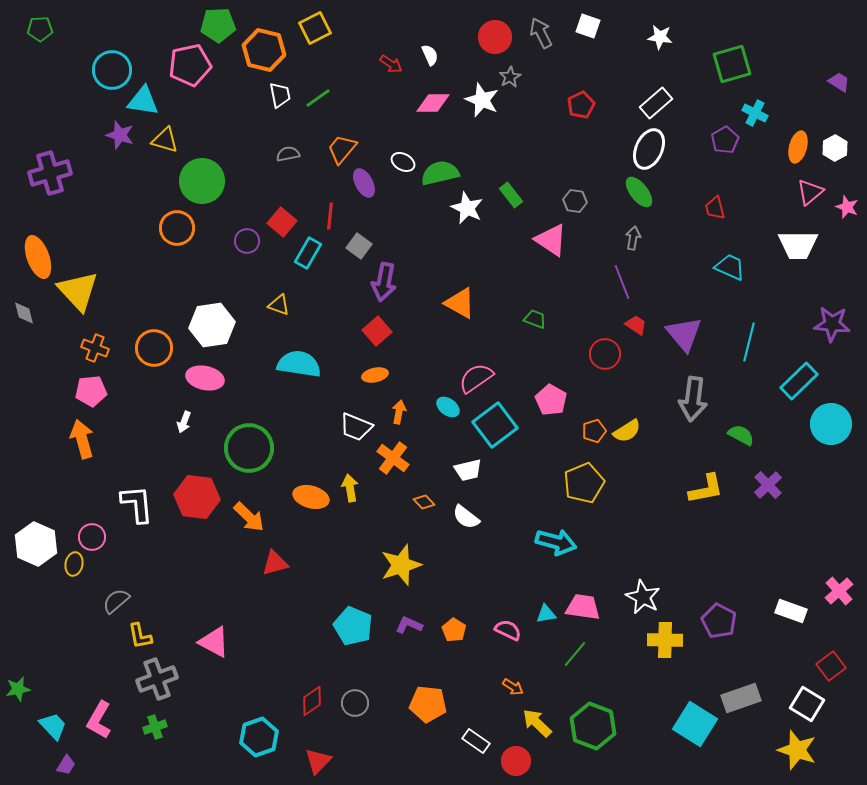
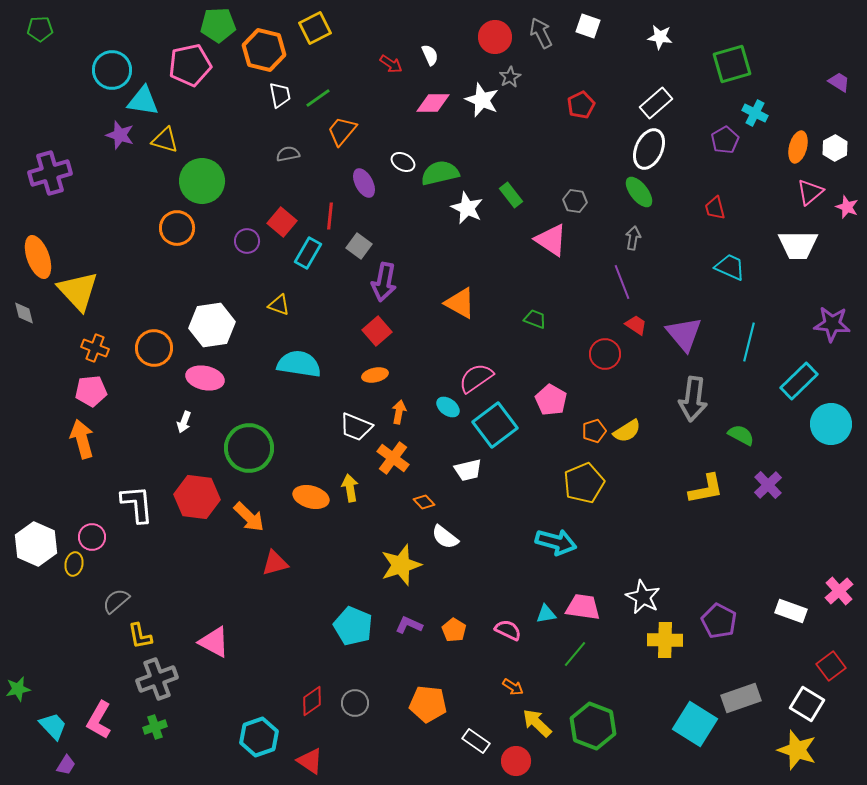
orange trapezoid at (342, 149): moved 18 px up
white semicircle at (466, 517): moved 21 px left, 20 px down
red triangle at (318, 761): moved 8 px left; rotated 40 degrees counterclockwise
